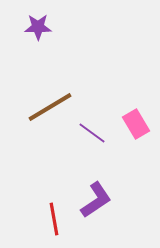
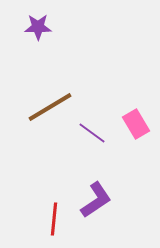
red line: rotated 16 degrees clockwise
